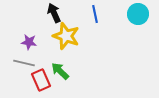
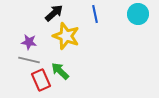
black arrow: rotated 72 degrees clockwise
gray line: moved 5 px right, 3 px up
